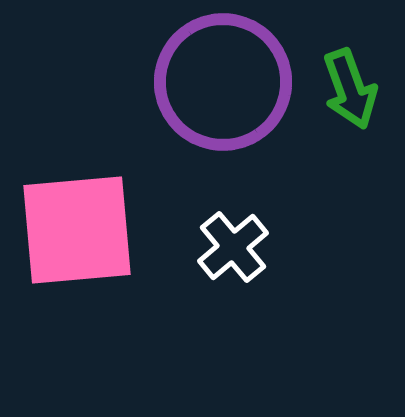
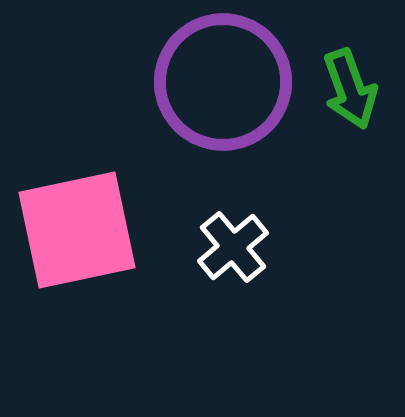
pink square: rotated 7 degrees counterclockwise
